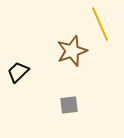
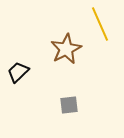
brown star: moved 6 px left, 2 px up; rotated 8 degrees counterclockwise
